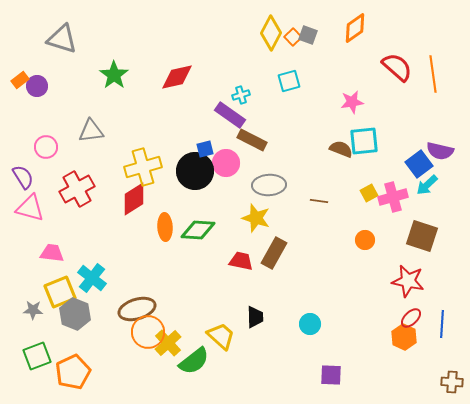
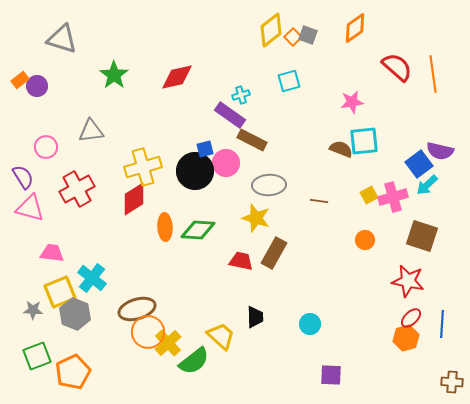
yellow diamond at (271, 33): moved 3 px up; rotated 24 degrees clockwise
yellow square at (369, 193): moved 2 px down
orange hexagon at (404, 337): moved 2 px right, 1 px down; rotated 20 degrees clockwise
